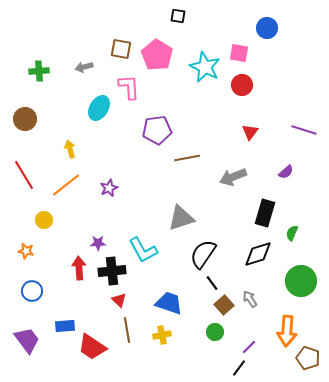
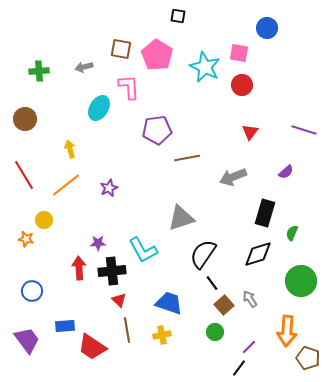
orange star at (26, 251): moved 12 px up
